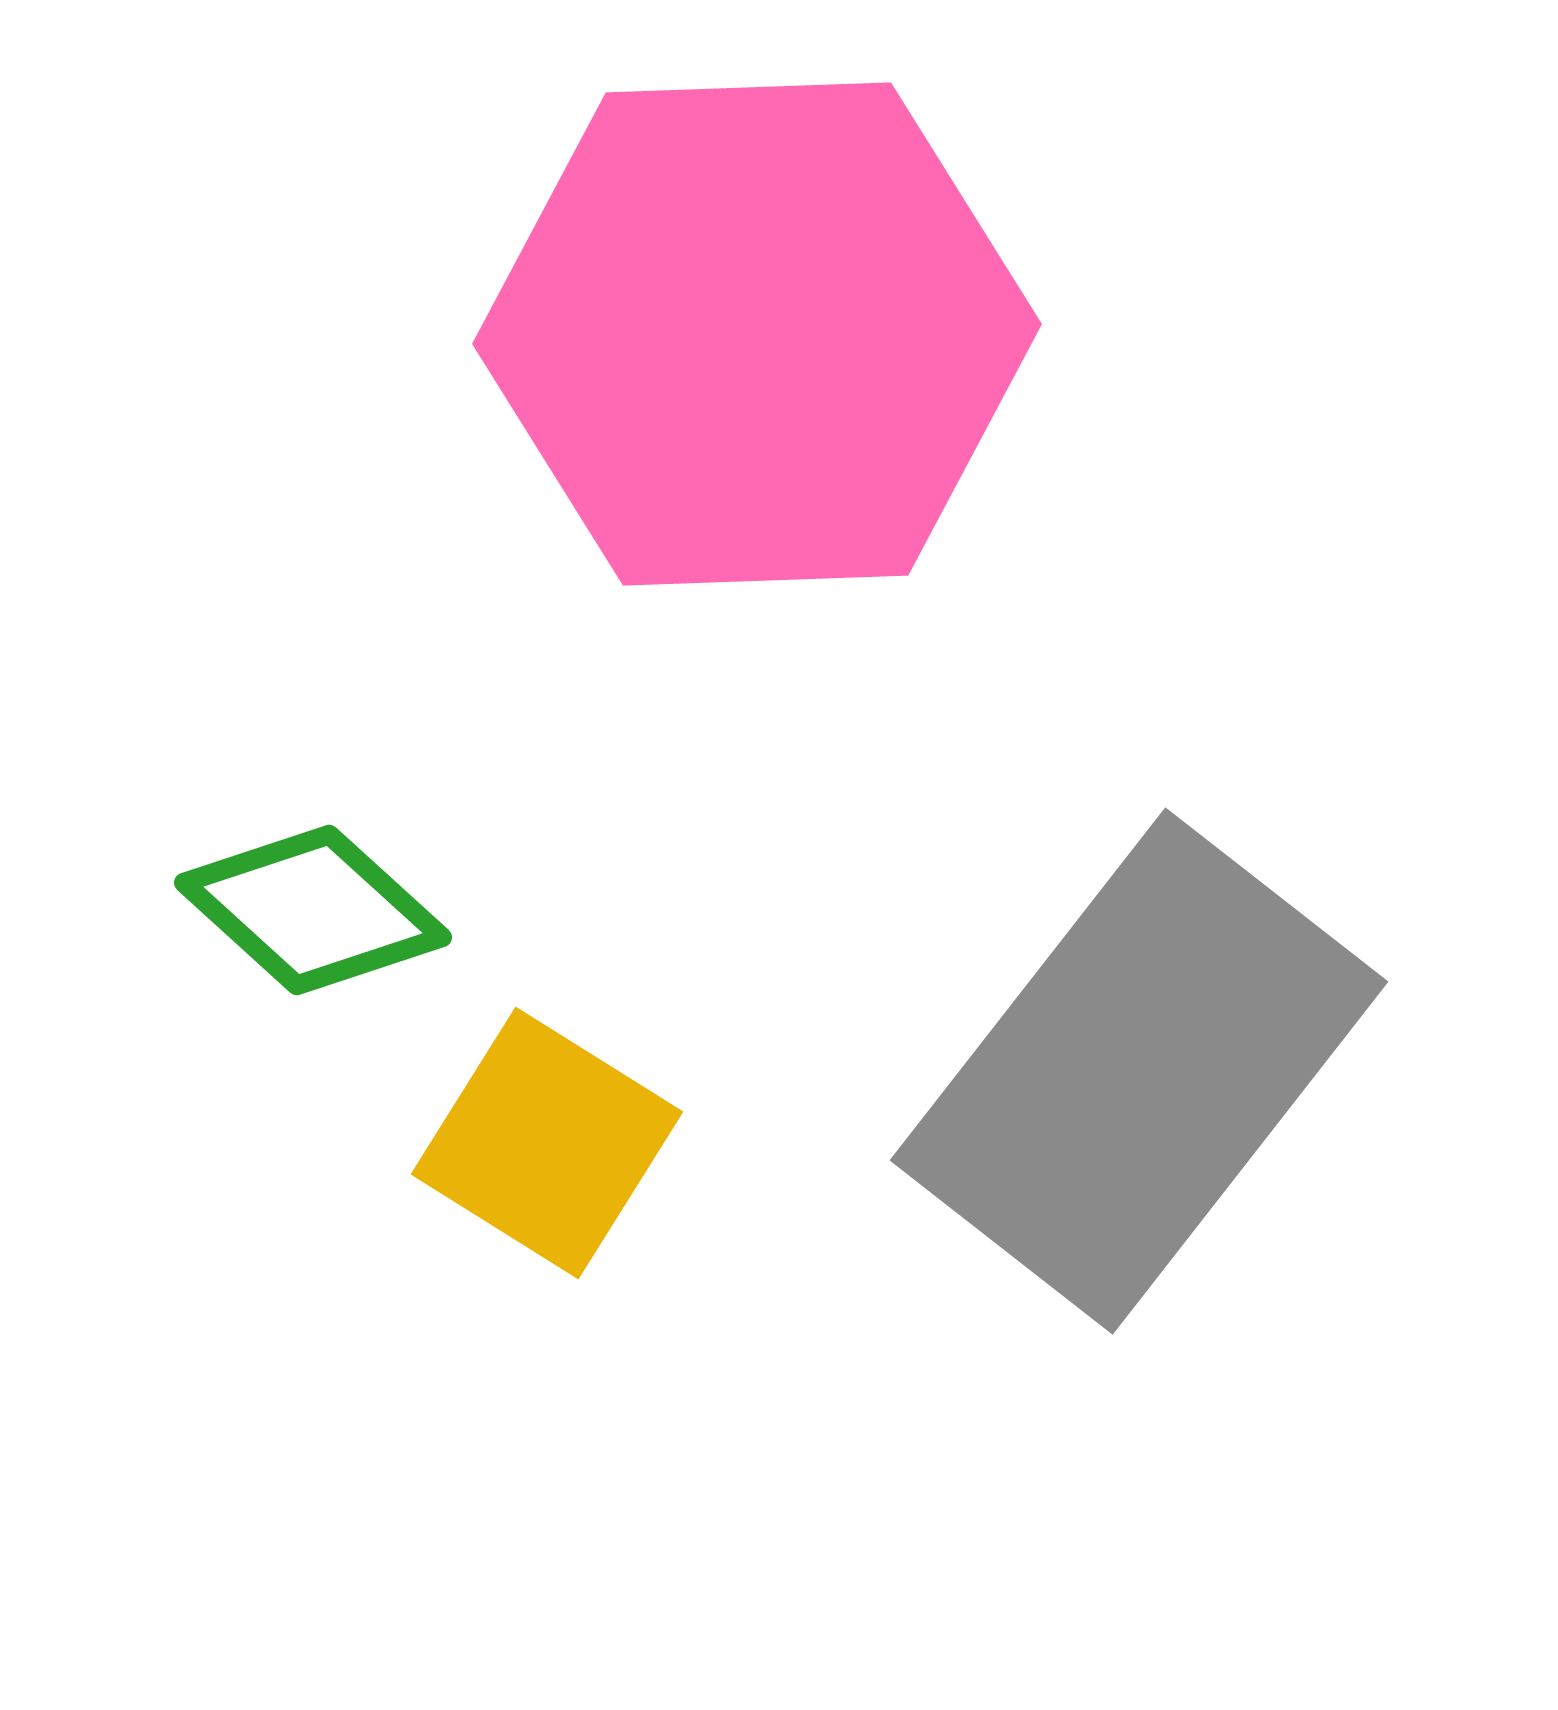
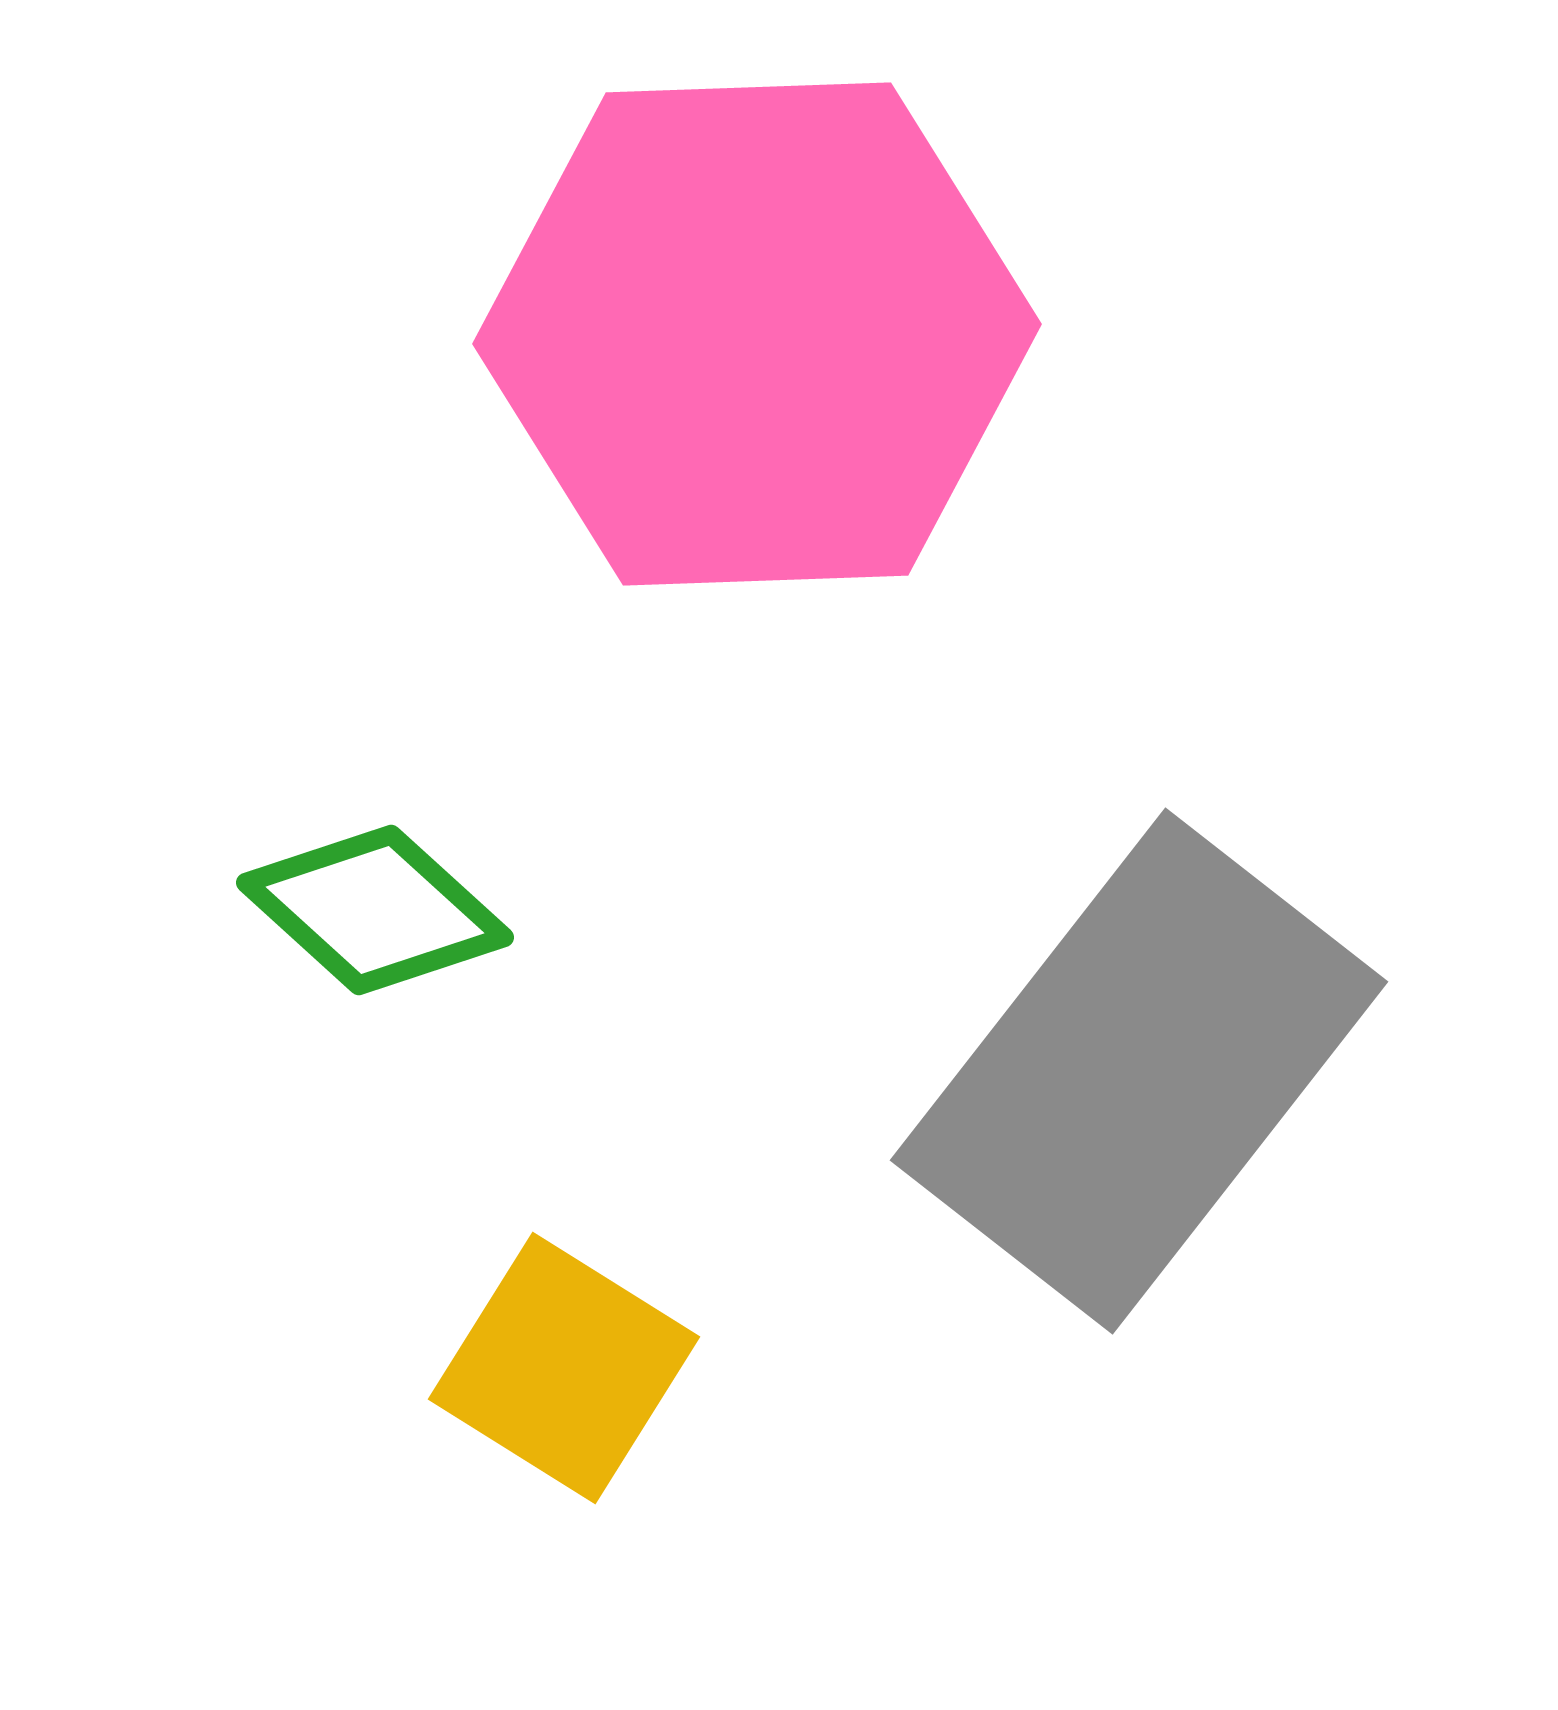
green diamond: moved 62 px right
yellow square: moved 17 px right, 225 px down
